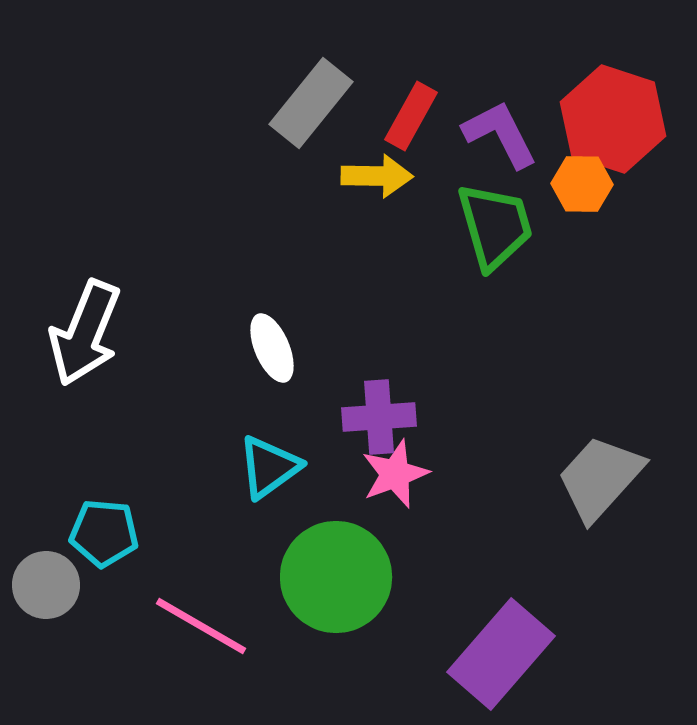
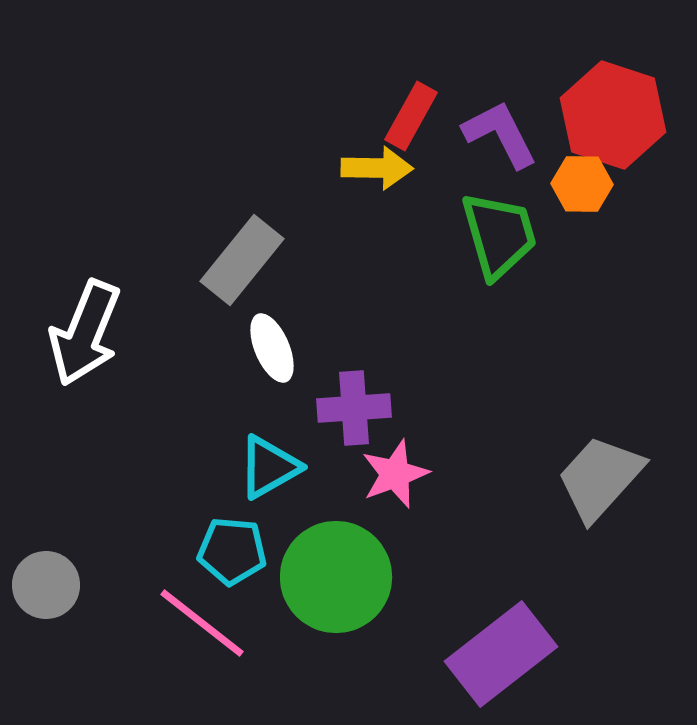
gray rectangle: moved 69 px left, 157 px down
red hexagon: moved 4 px up
yellow arrow: moved 8 px up
green trapezoid: moved 4 px right, 9 px down
purple cross: moved 25 px left, 9 px up
cyan triangle: rotated 6 degrees clockwise
cyan pentagon: moved 128 px right, 18 px down
pink line: moved 1 px right, 3 px up; rotated 8 degrees clockwise
purple rectangle: rotated 11 degrees clockwise
